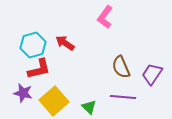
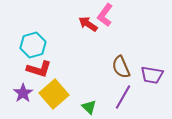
pink L-shape: moved 2 px up
red arrow: moved 23 px right, 19 px up
red L-shape: rotated 30 degrees clockwise
purple trapezoid: moved 1 px down; rotated 115 degrees counterclockwise
purple star: rotated 24 degrees clockwise
purple line: rotated 65 degrees counterclockwise
yellow square: moved 7 px up
